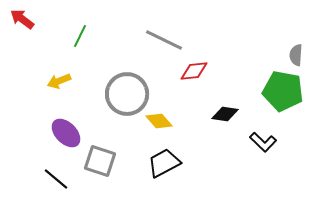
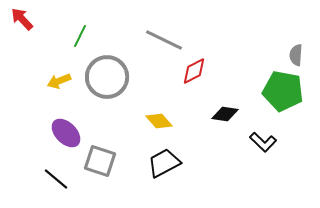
red arrow: rotated 10 degrees clockwise
red diamond: rotated 20 degrees counterclockwise
gray circle: moved 20 px left, 17 px up
